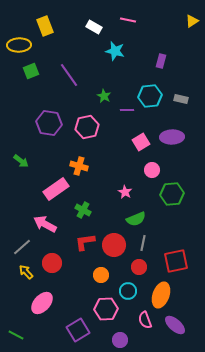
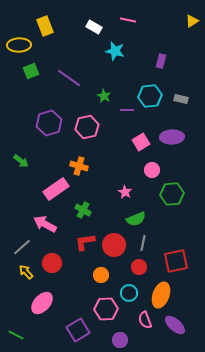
purple line at (69, 75): moved 3 px down; rotated 20 degrees counterclockwise
purple hexagon at (49, 123): rotated 25 degrees counterclockwise
cyan circle at (128, 291): moved 1 px right, 2 px down
